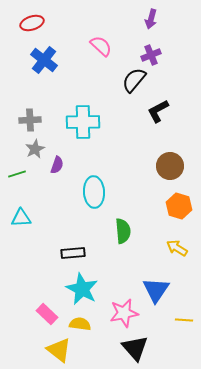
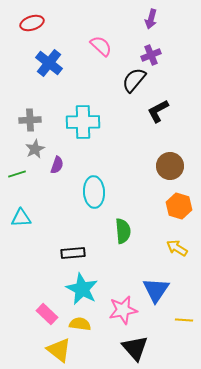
blue cross: moved 5 px right, 3 px down
pink star: moved 1 px left, 3 px up
